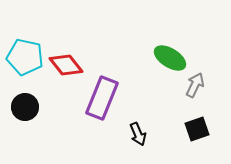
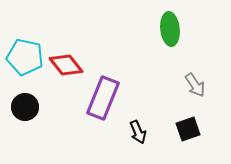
green ellipse: moved 29 px up; rotated 52 degrees clockwise
gray arrow: rotated 120 degrees clockwise
purple rectangle: moved 1 px right
black square: moved 9 px left
black arrow: moved 2 px up
